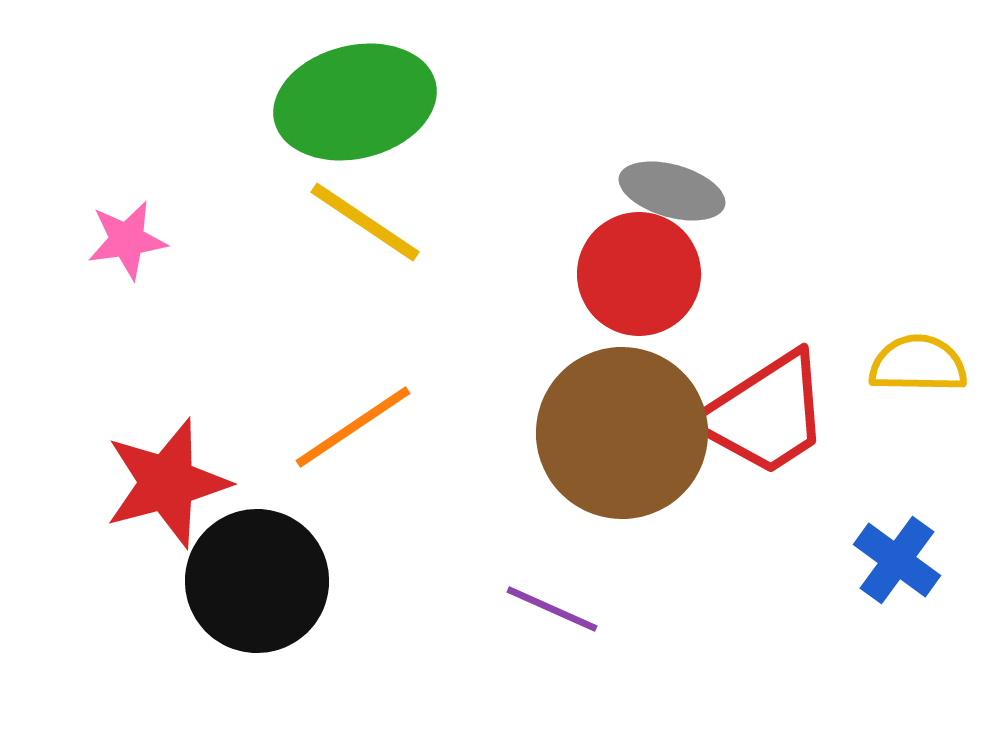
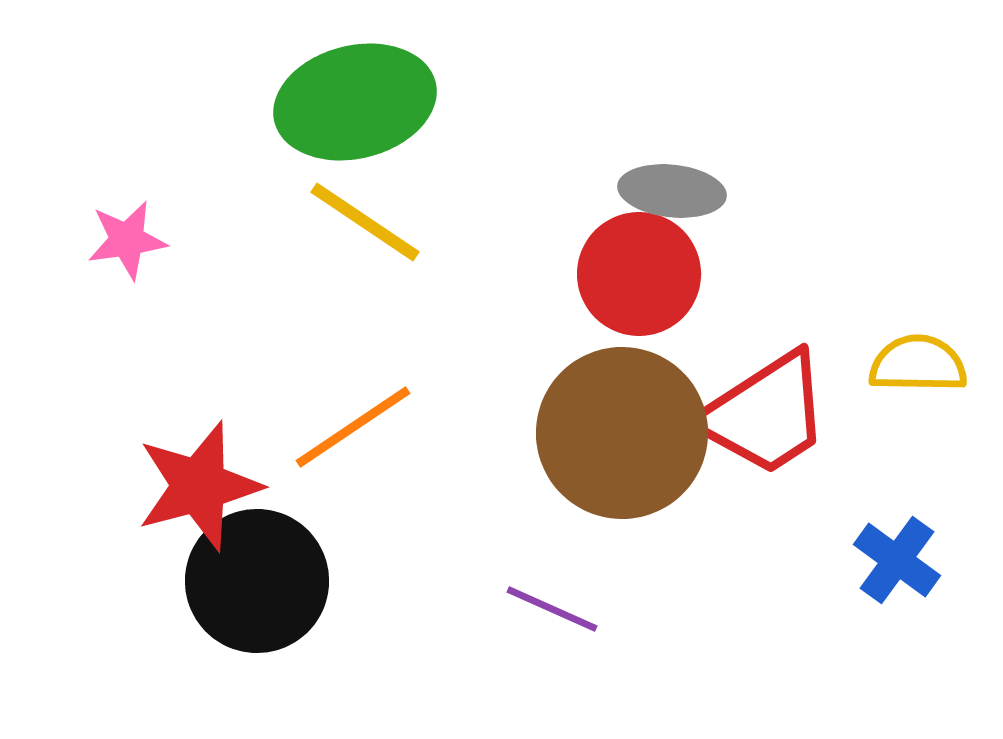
gray ellipse: rotated 10 degrees counterclockwise
red star: moved 32 px right, 3 px down
